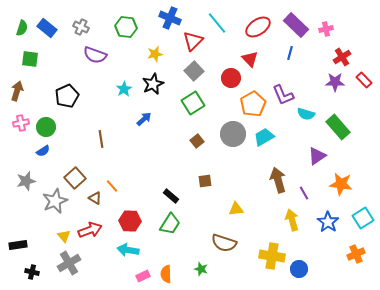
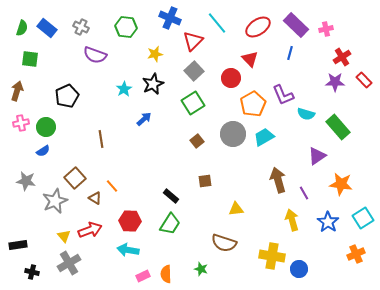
gray star at (26, 181): rotated 24 degrees clockwise
